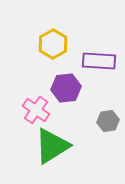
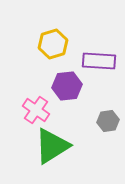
yellow hexagon: rotated 12 degrees clockwise
purple hexagon: moved 1 px right, 2 px up
